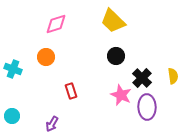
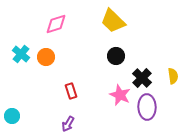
cyan cross: moved 8 px right, 15 px up; rotated 18 degrees clockwise
pink star: moved 1 px left
purple arrow: moved 16 px right
